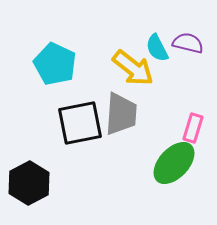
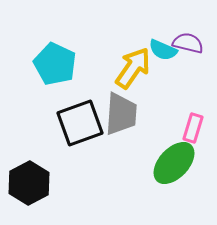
cyan semicircle: moved 6 px right, 2 px down; rotated 40 degrees counterclockwise
yellow arrow: rotated 93 degrees counterclockwise
black square: rotated 9 degrees counterclockwise
